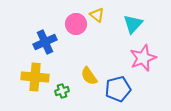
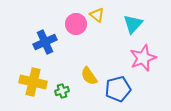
yellow cross: moved 2 px left, 5 px down; rotated 8 degrees clockwise
